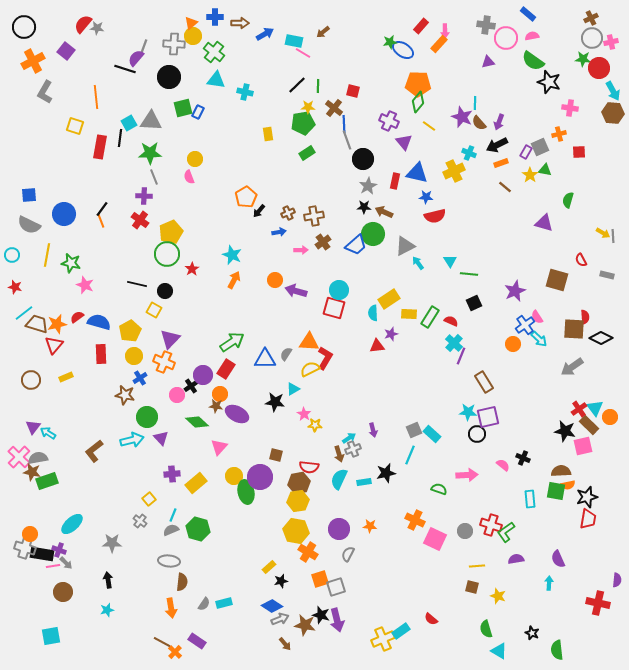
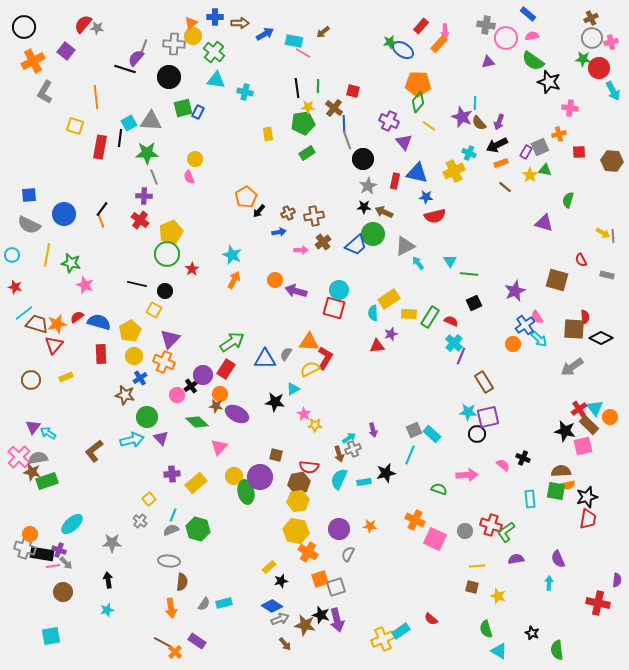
black line at (297, 85): moved 3 px down; rotated 54 degrees counterclockwise
brown hexagon at (613, 113): moved 1 px left, 48 px down
green star at (150, 153): moved 3 px left
